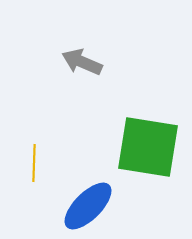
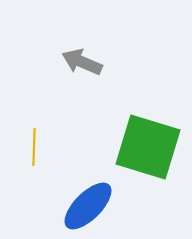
green square: rotated 8 degrees clockwise
yellow line: moved 16 px up
